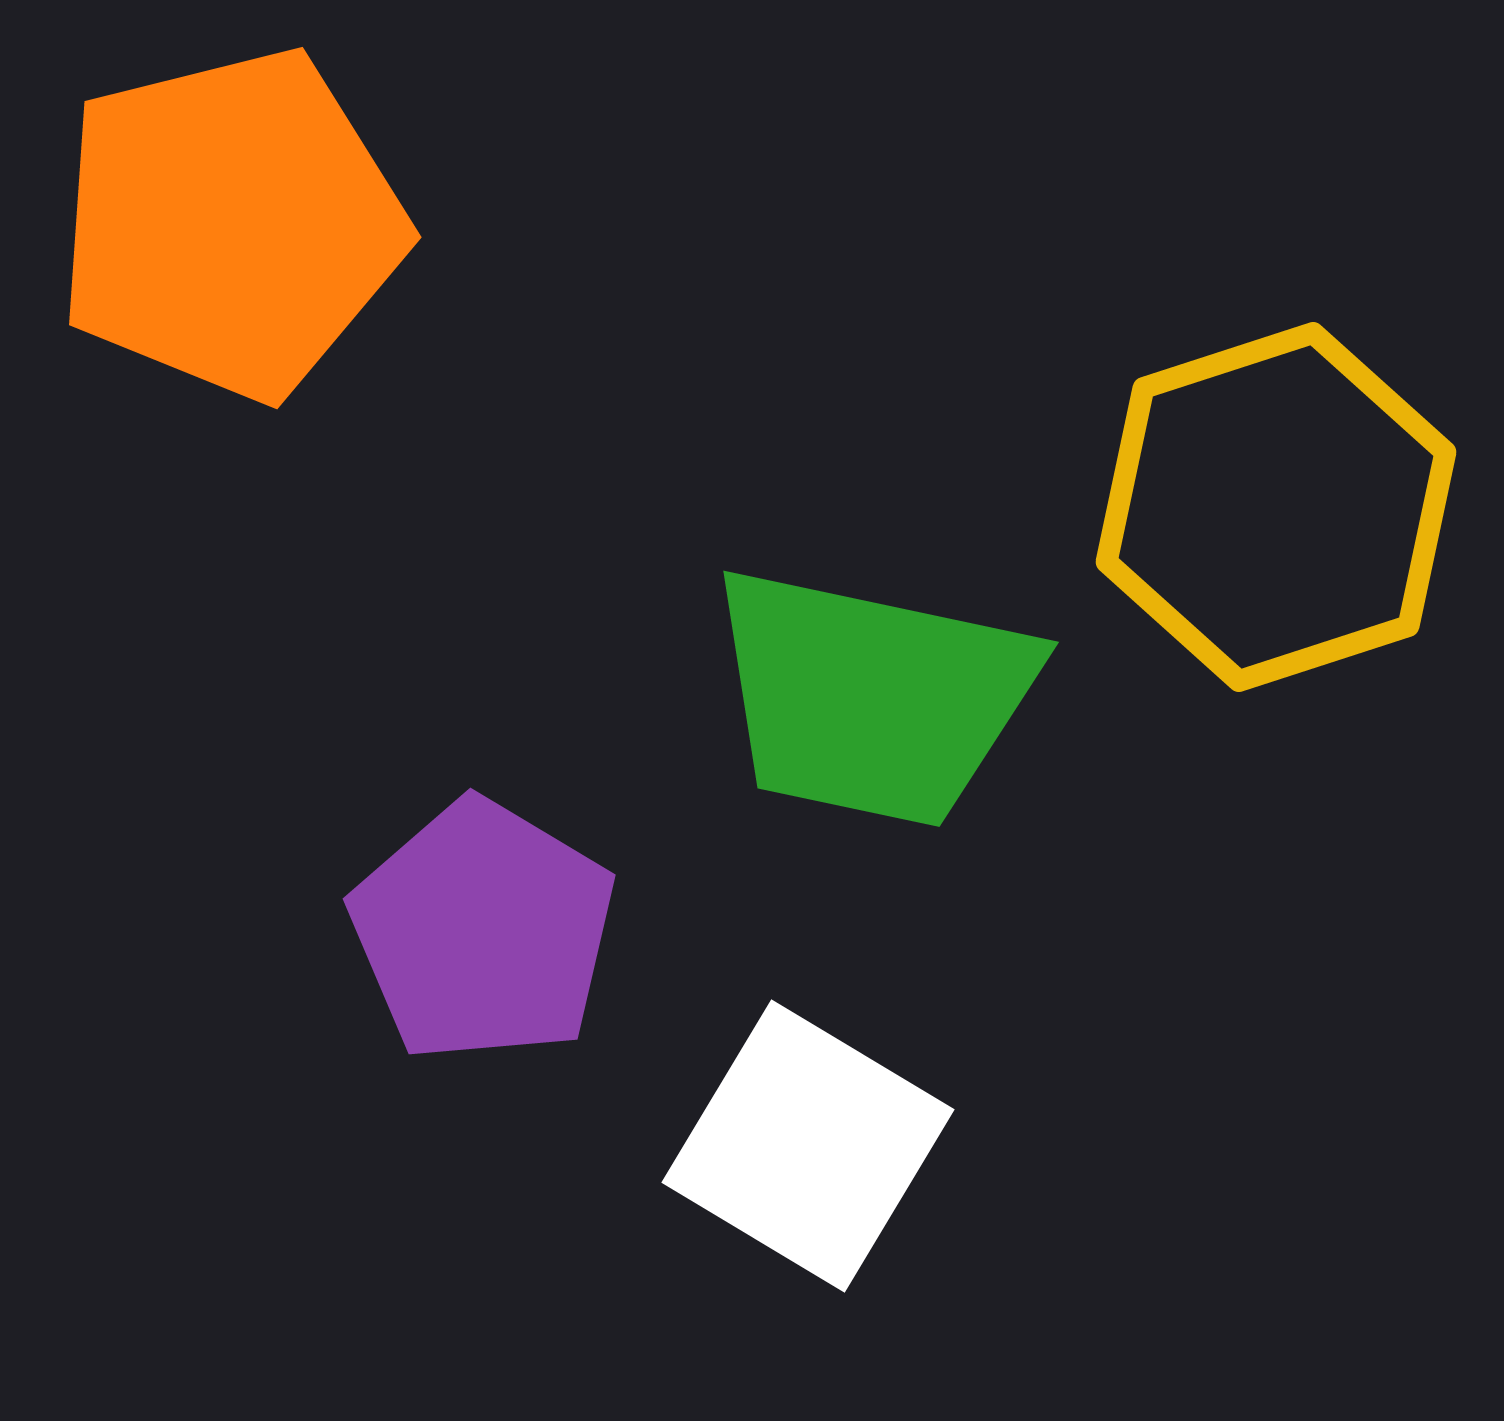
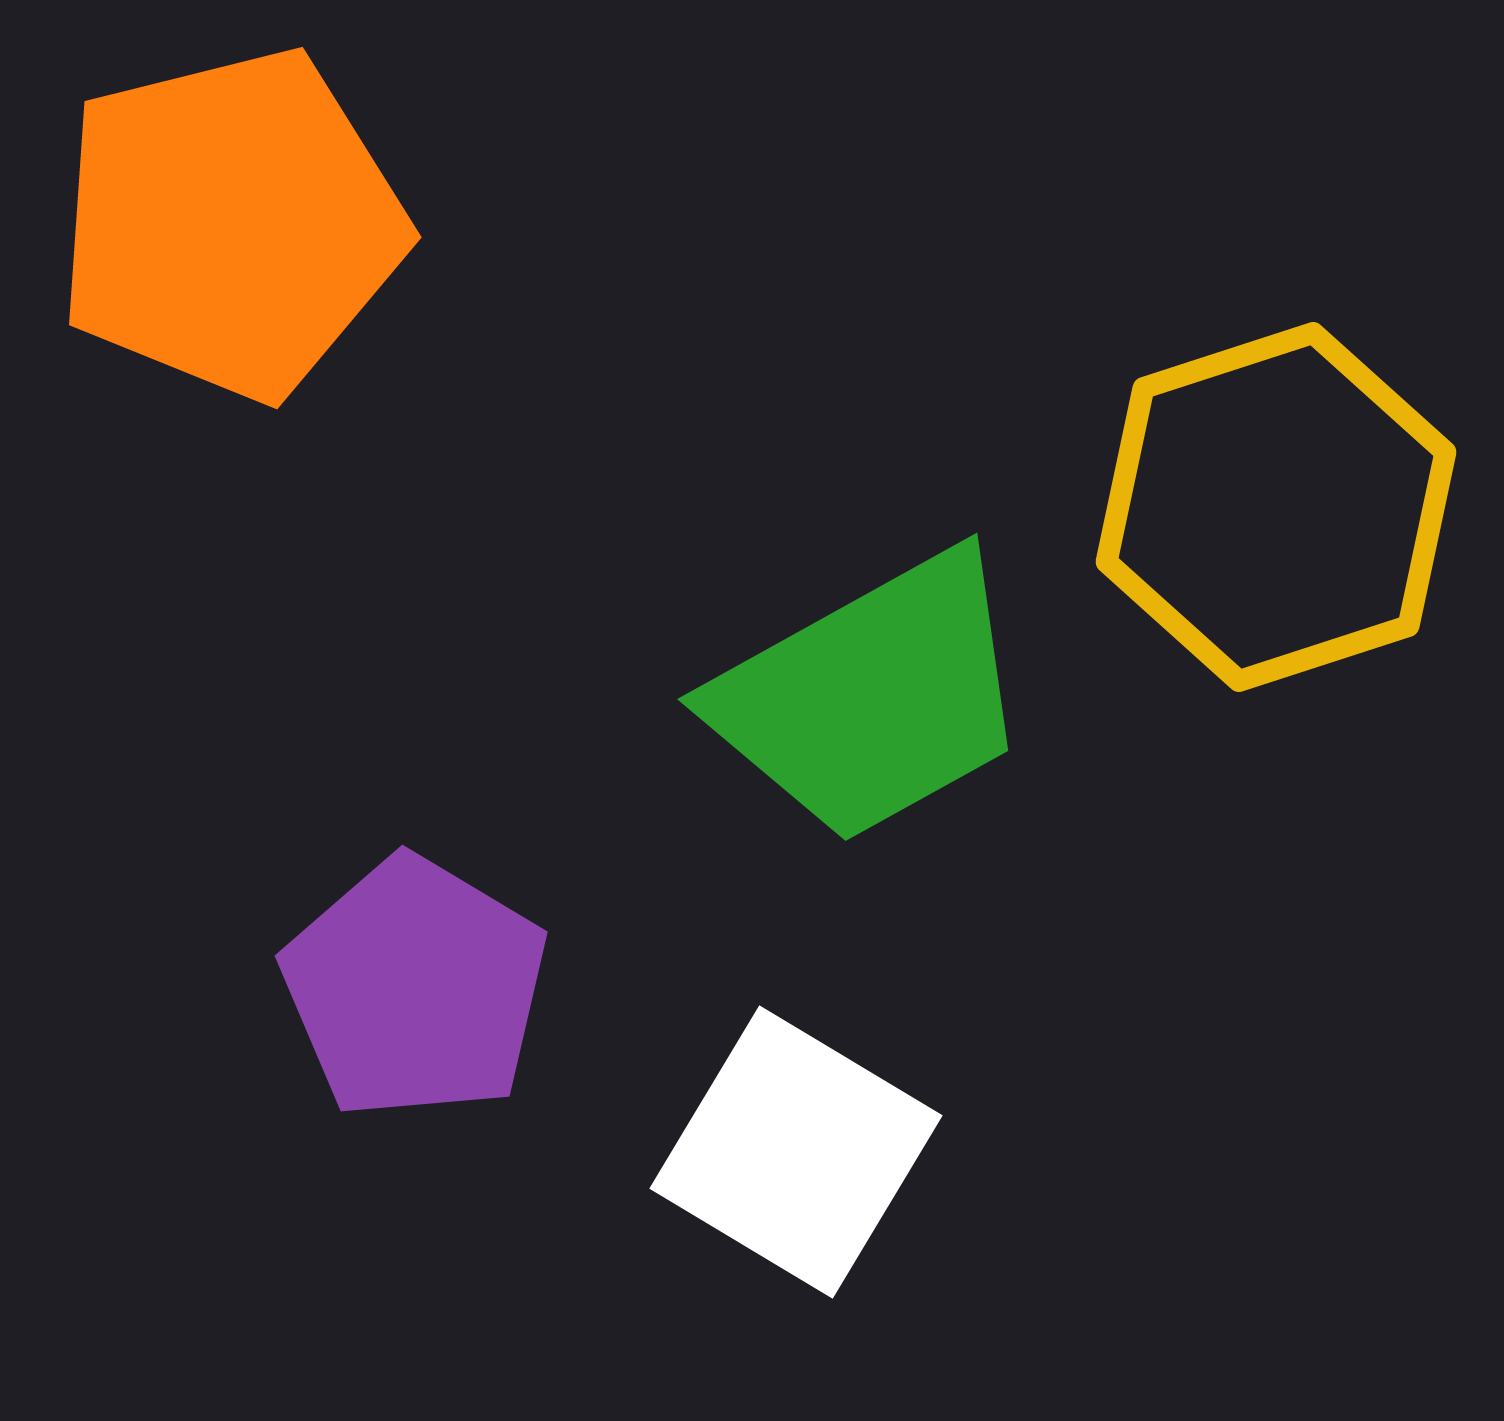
green trapezoid: rotated 41 degrees counterclockwise
purple pentagon: moved 68 px left, 57 px down
white square: moved 12 px left, 6 px down
